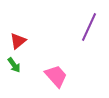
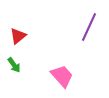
red triangle: moved 5 px up
pink trapezoid: moved 6 px right
